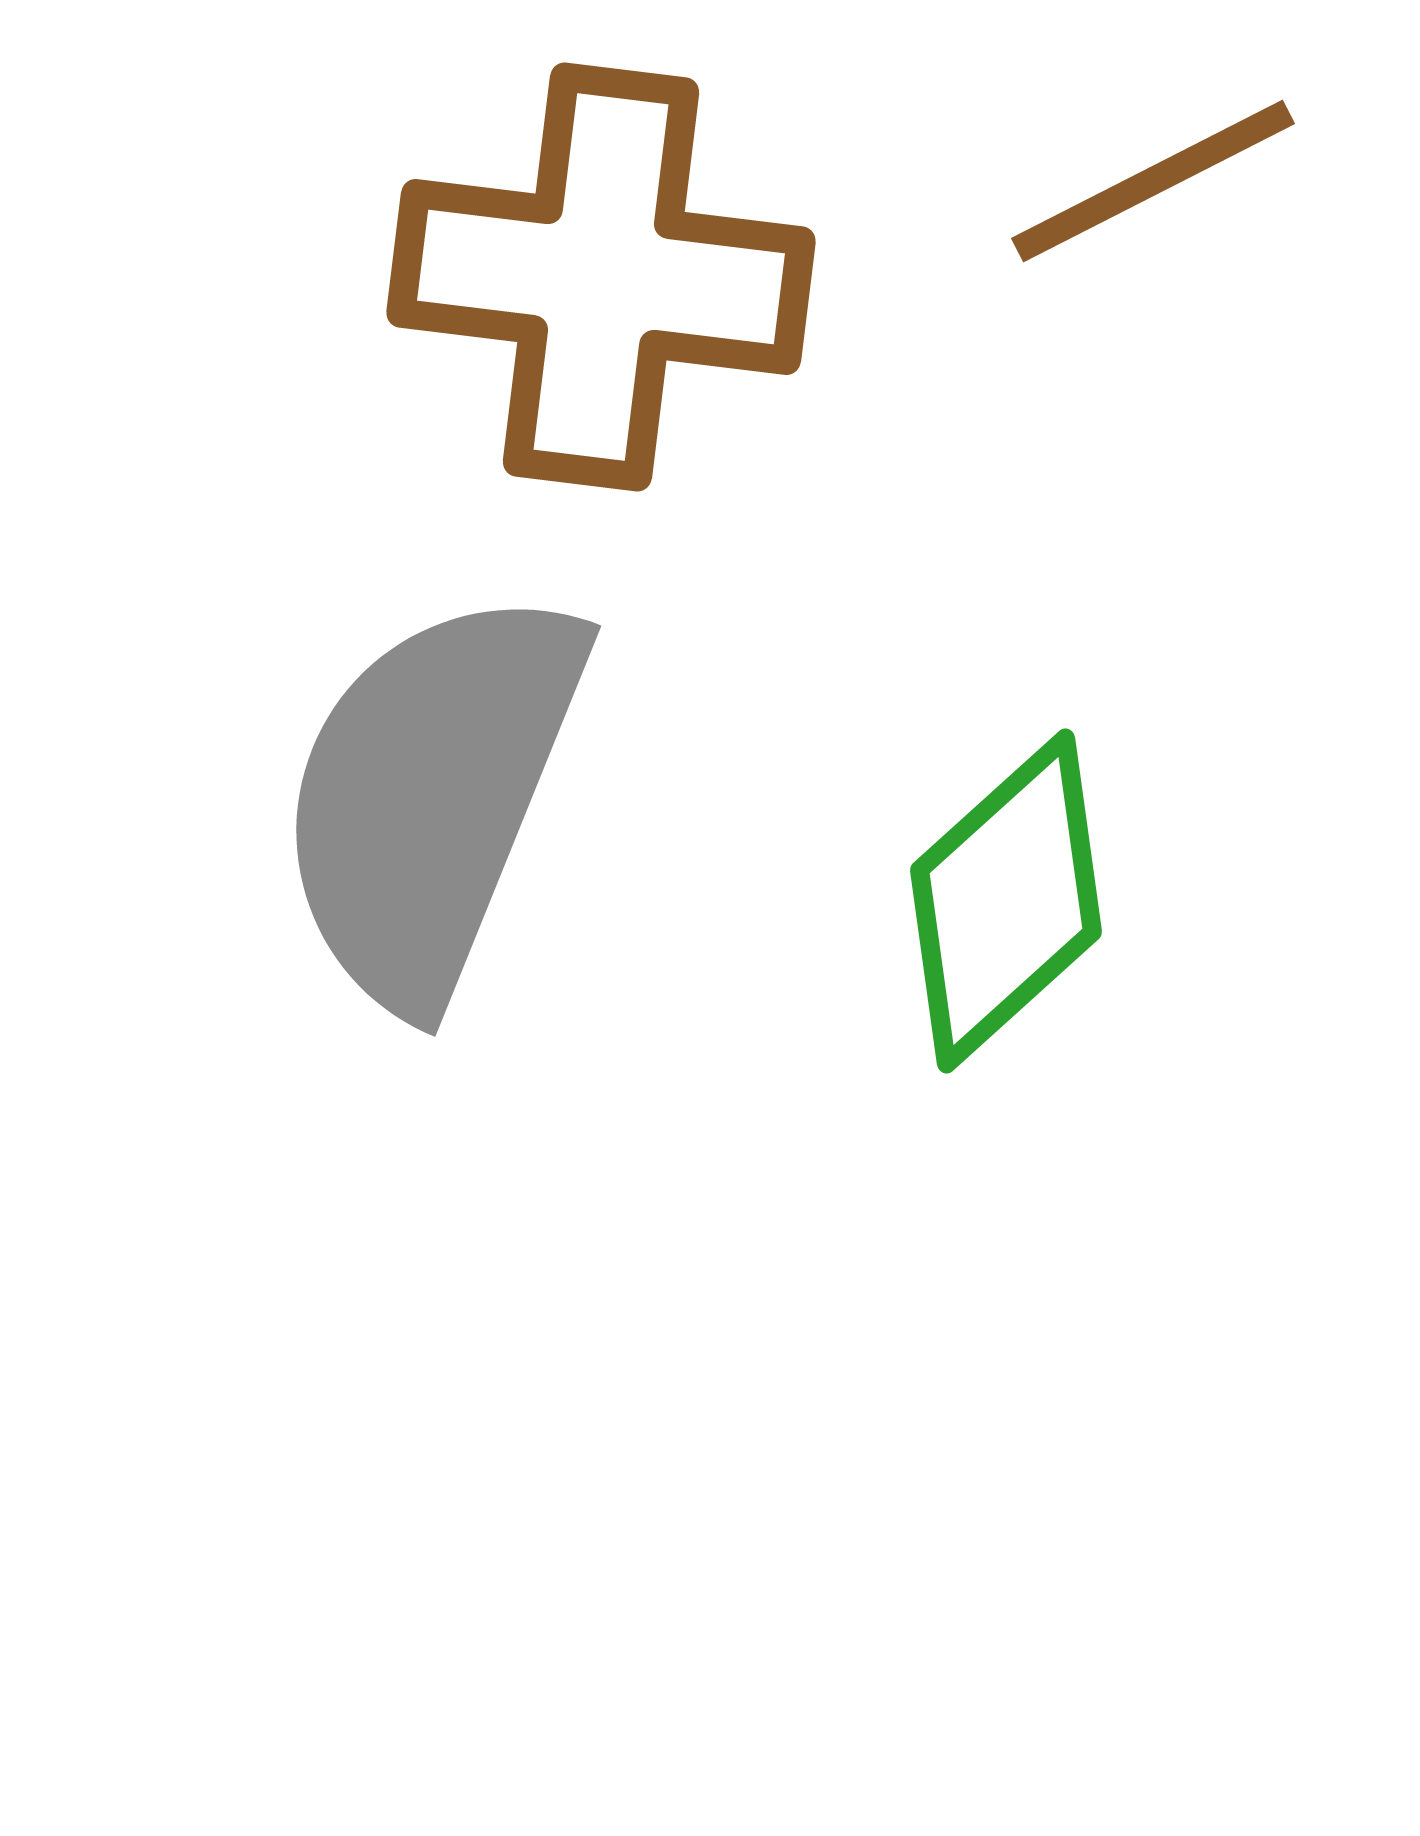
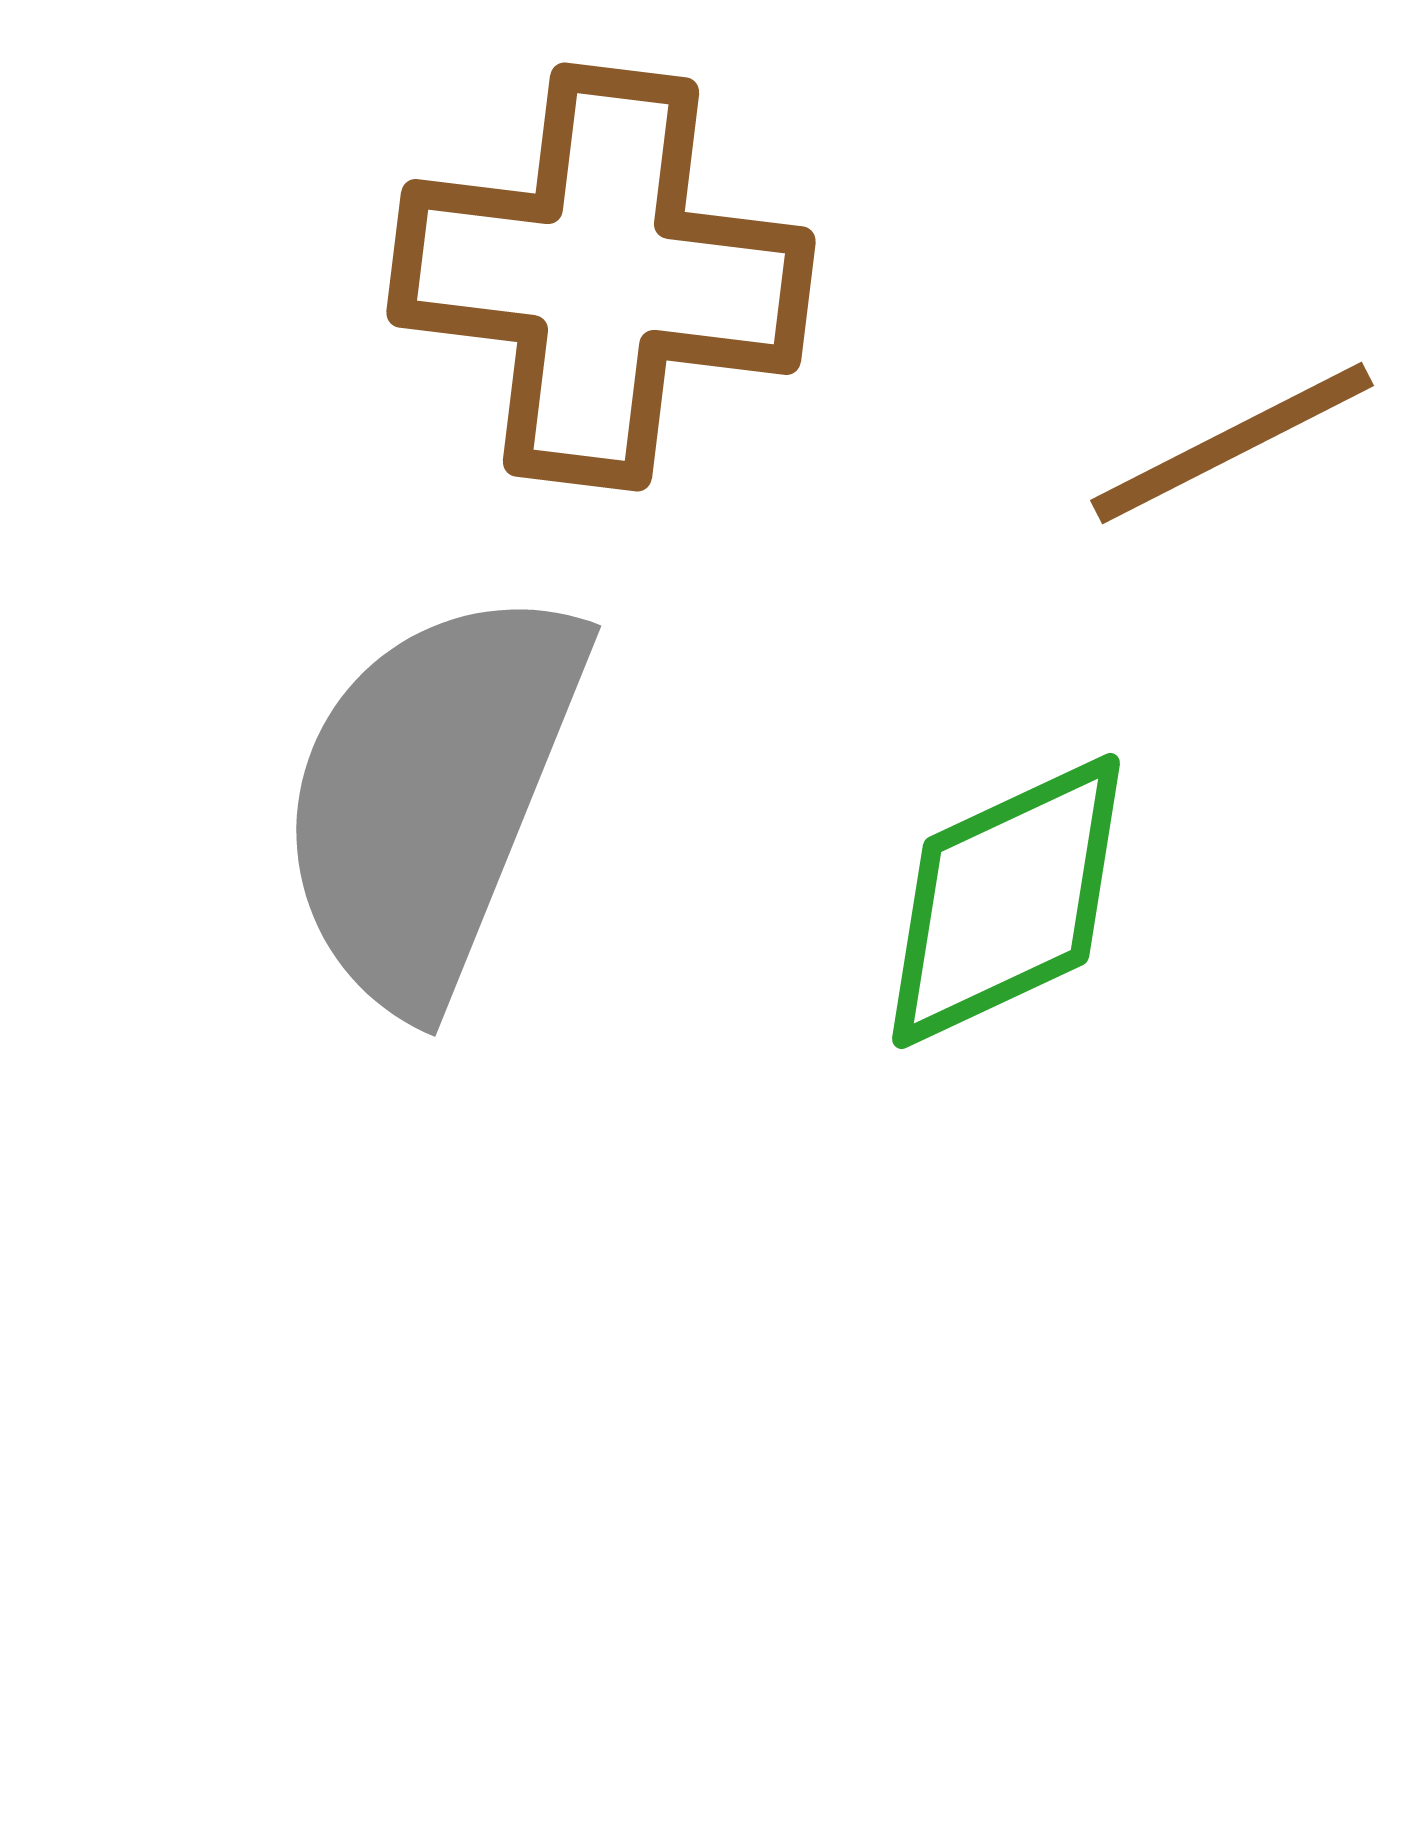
brown line: moved 79 px right, 262 px down
green diamond: rotated 17 degrees clockwise
